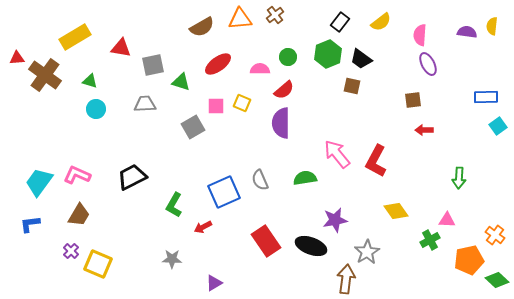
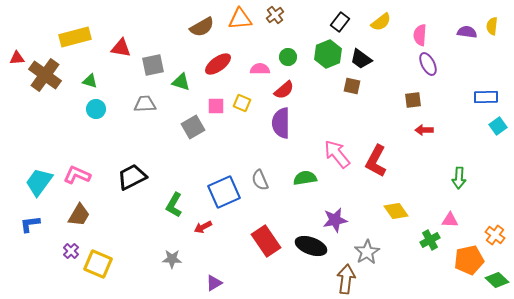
yellow rectangle at (75, 37): rotated 16 degrees clockwise
pink triangle at (447, 220): moved 3 px right
